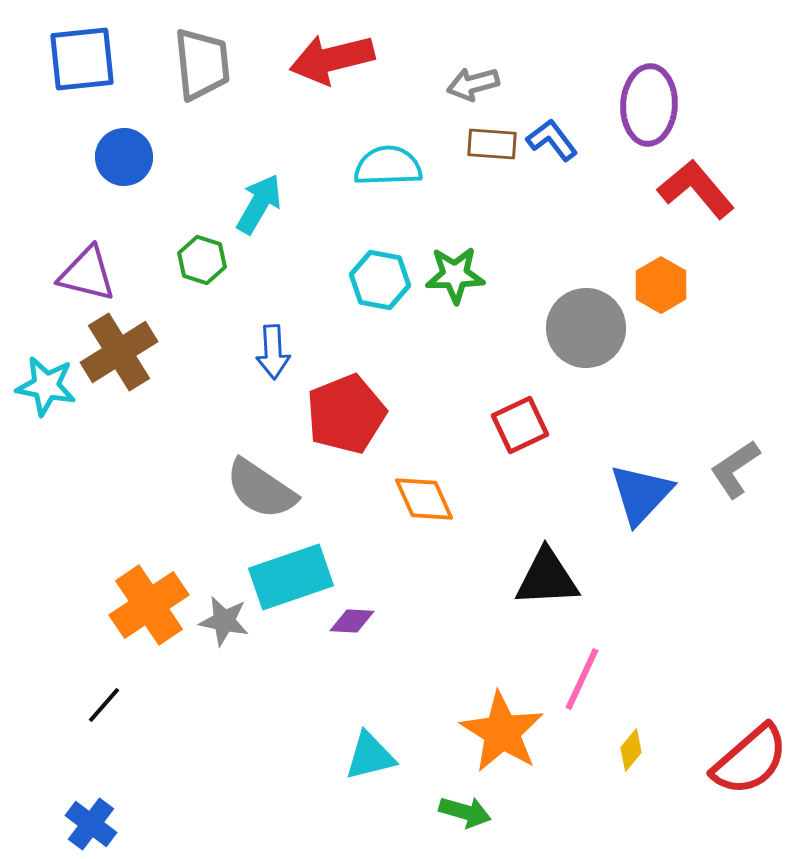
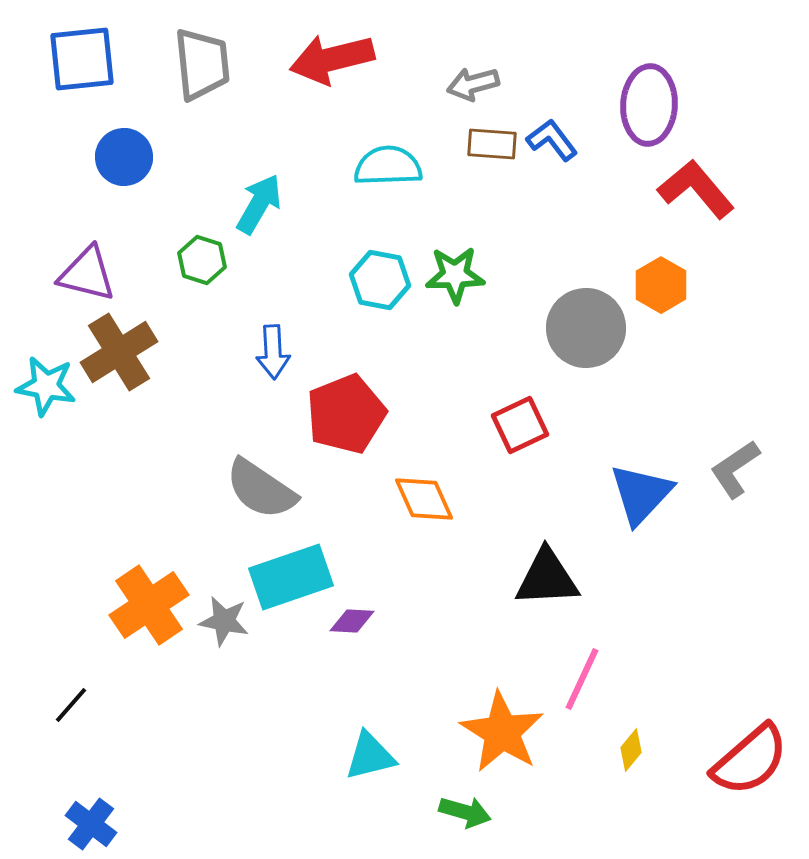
black line: moved 33 px left
